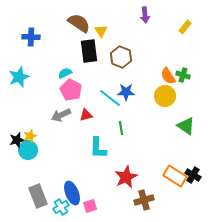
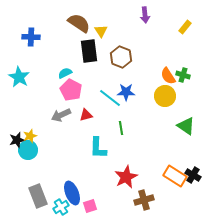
cyan star: rotated 20 degrees counterclockwise
